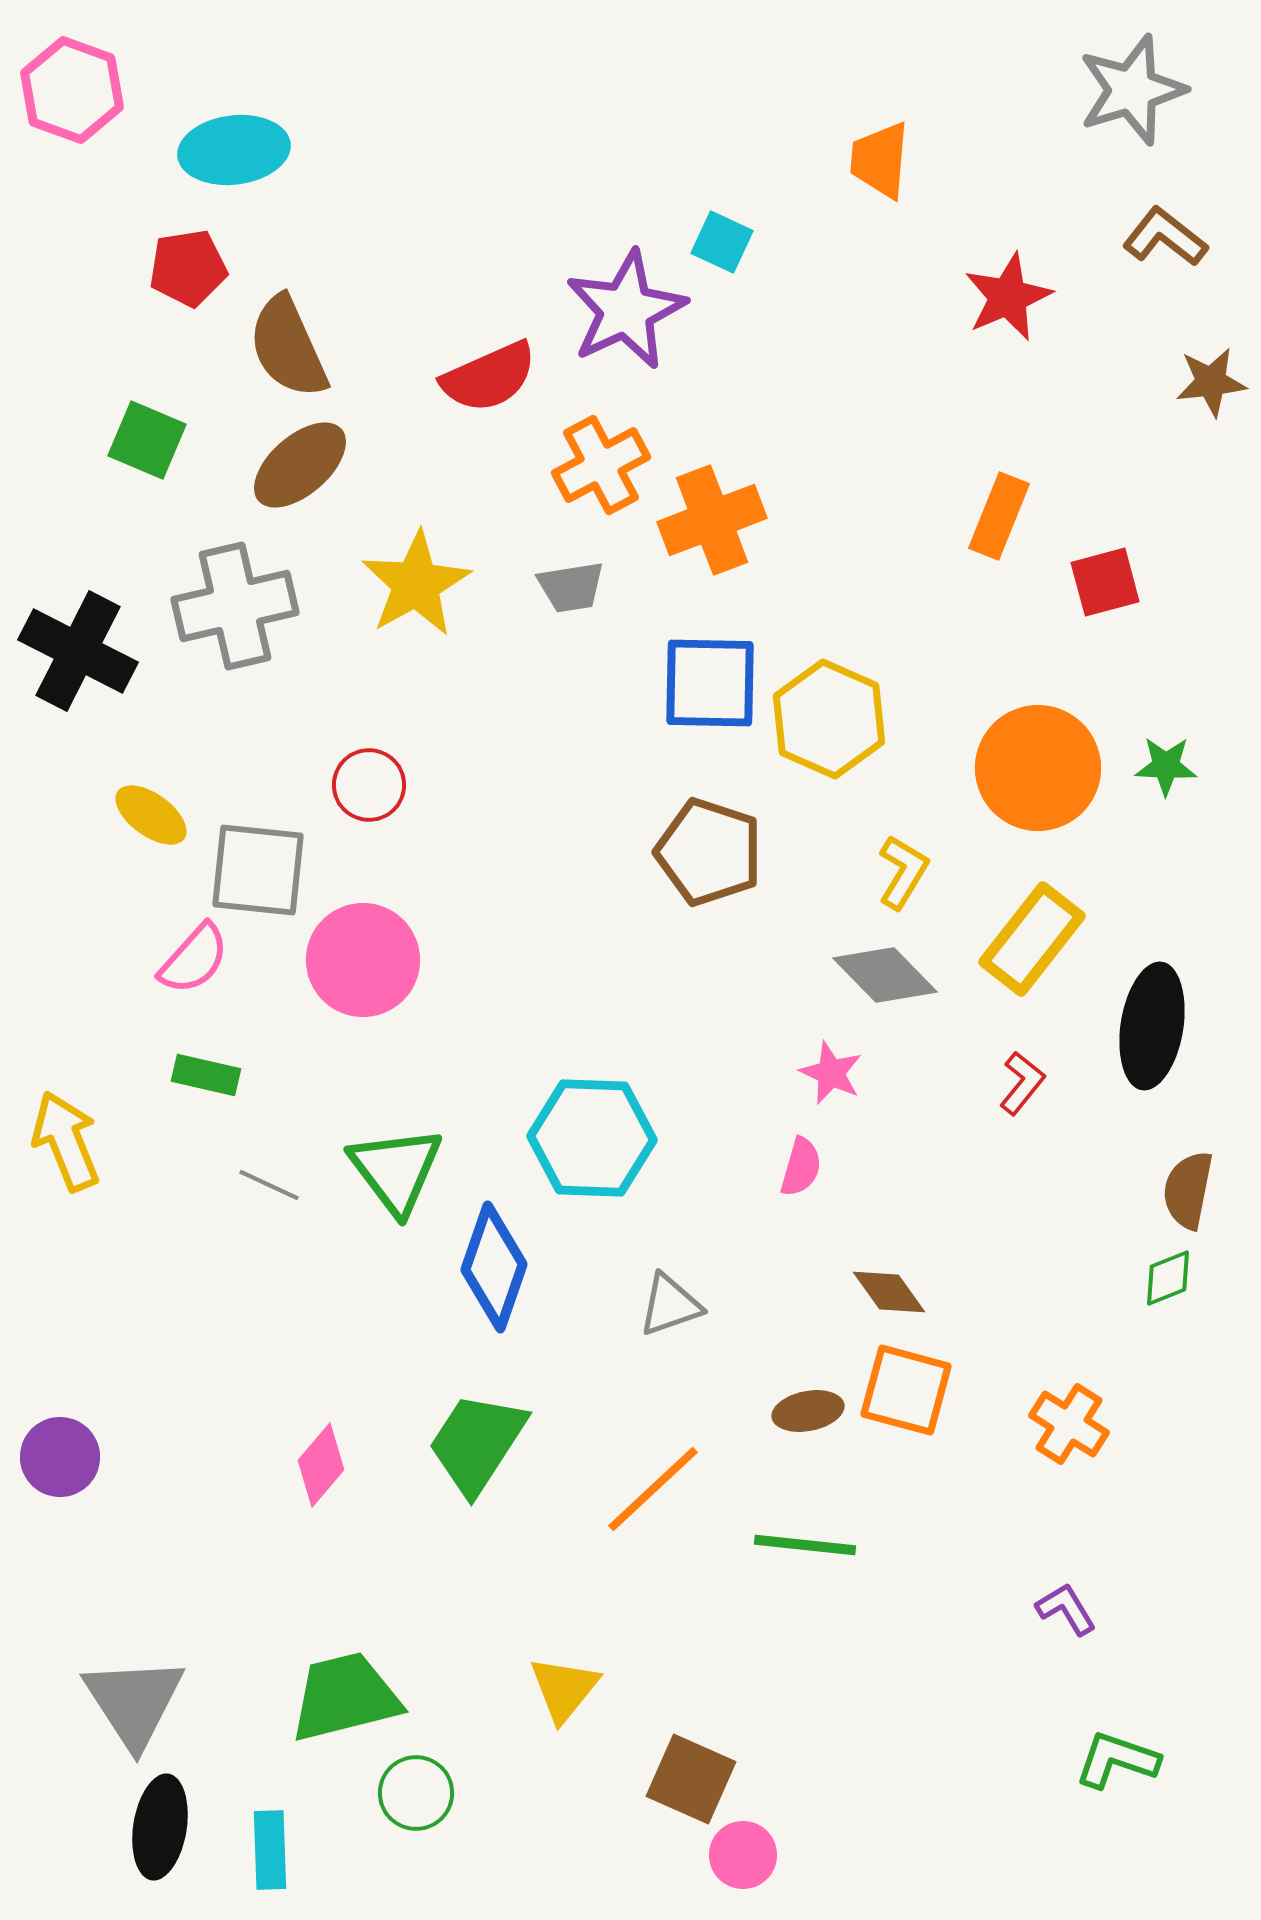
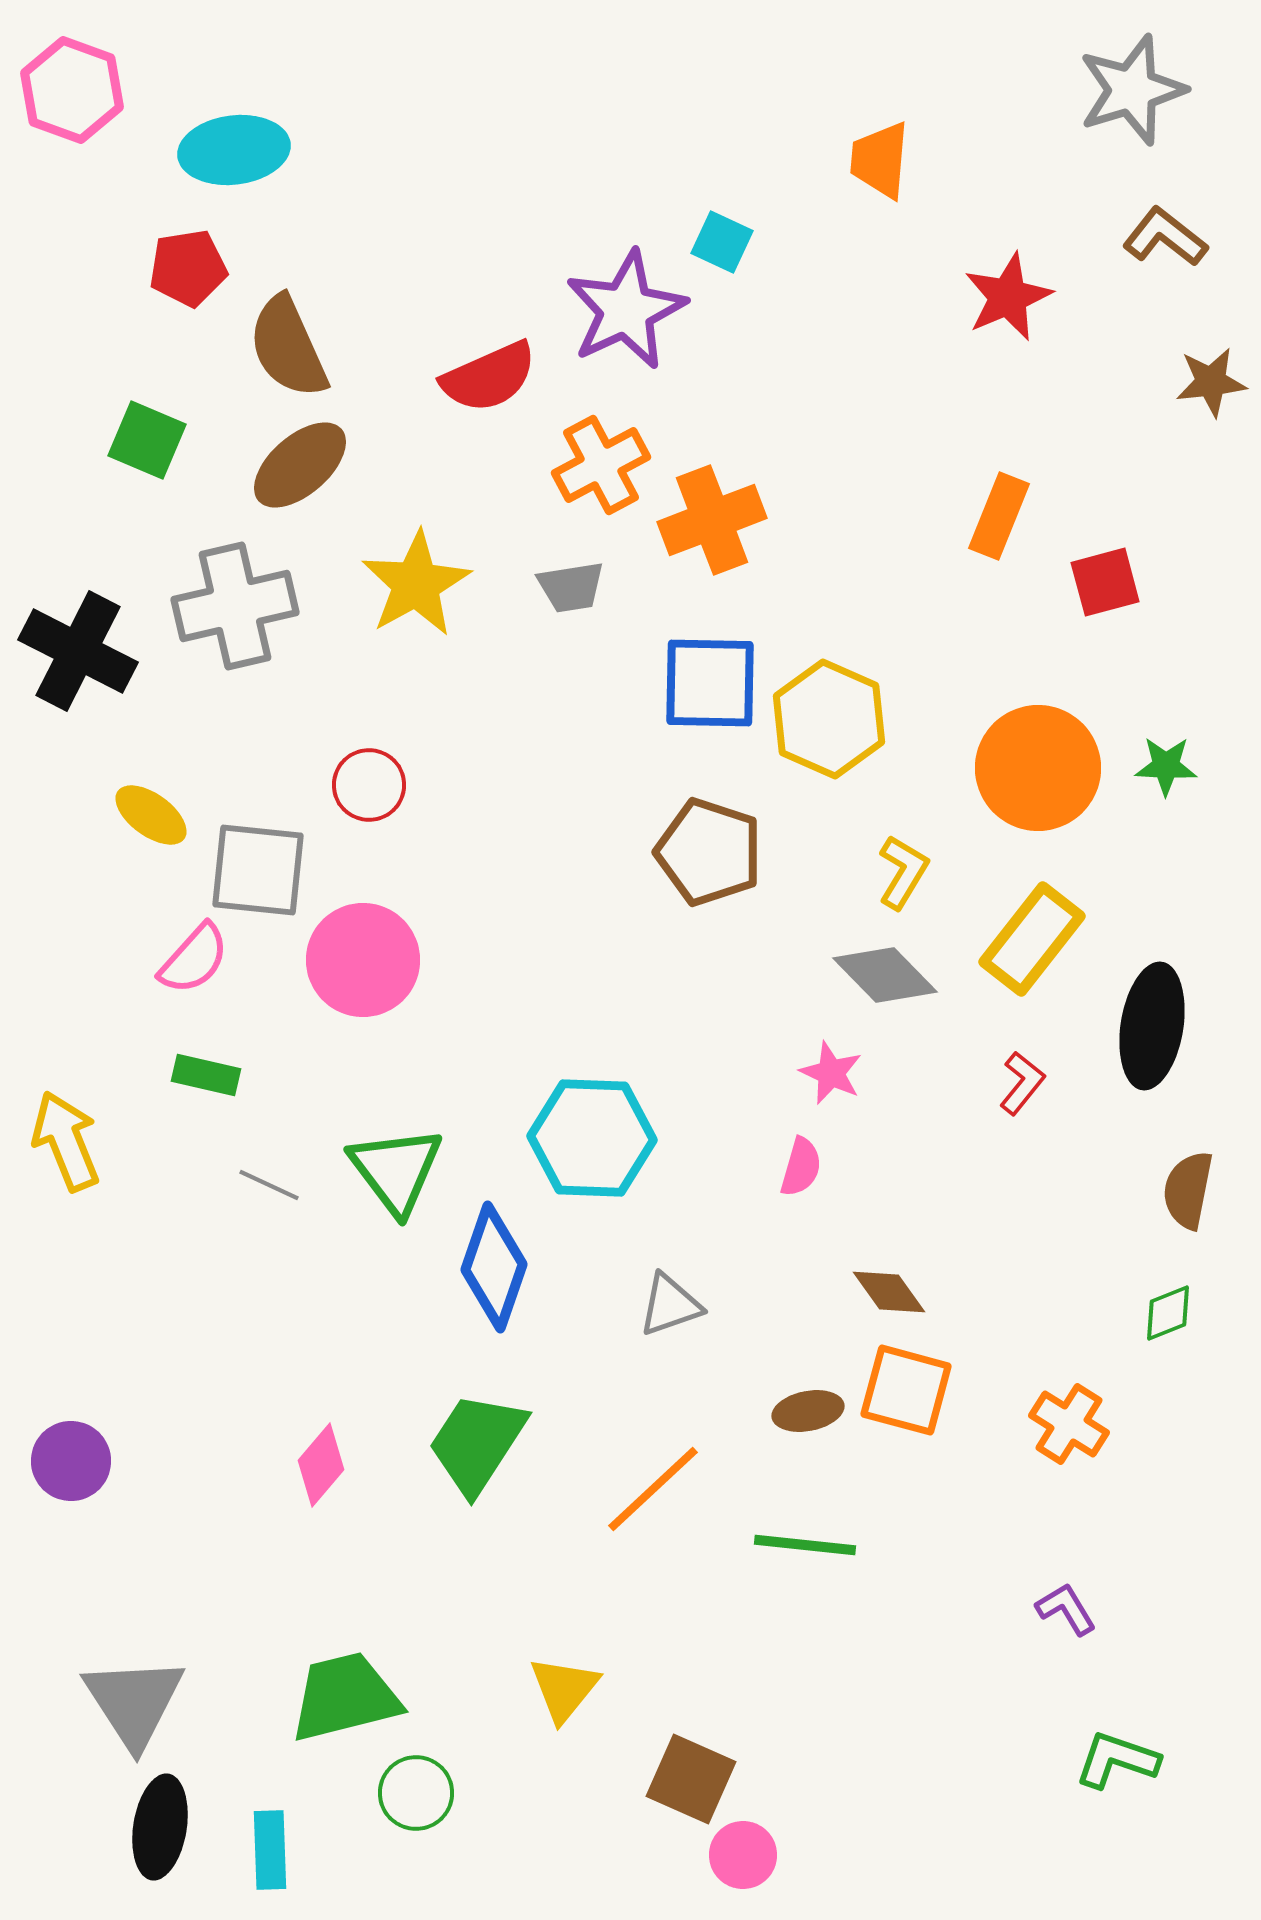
green diamond at (1168, 1278): moved 35 px down
purple circle at (60, 1457): moved 11 px right, 4 px down
